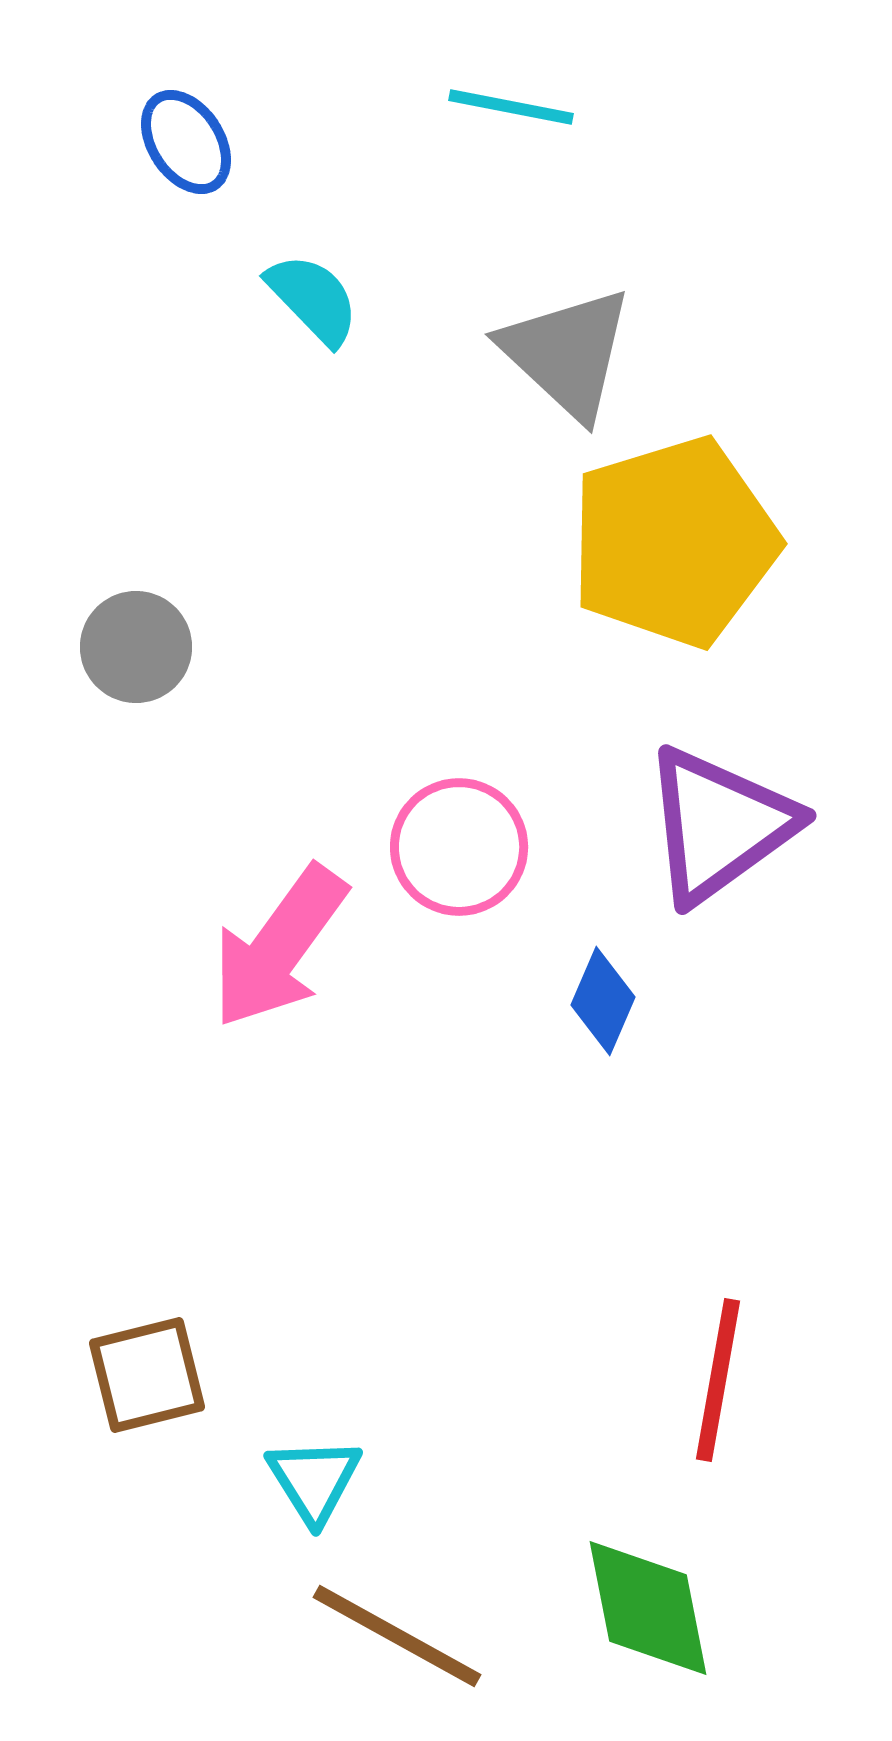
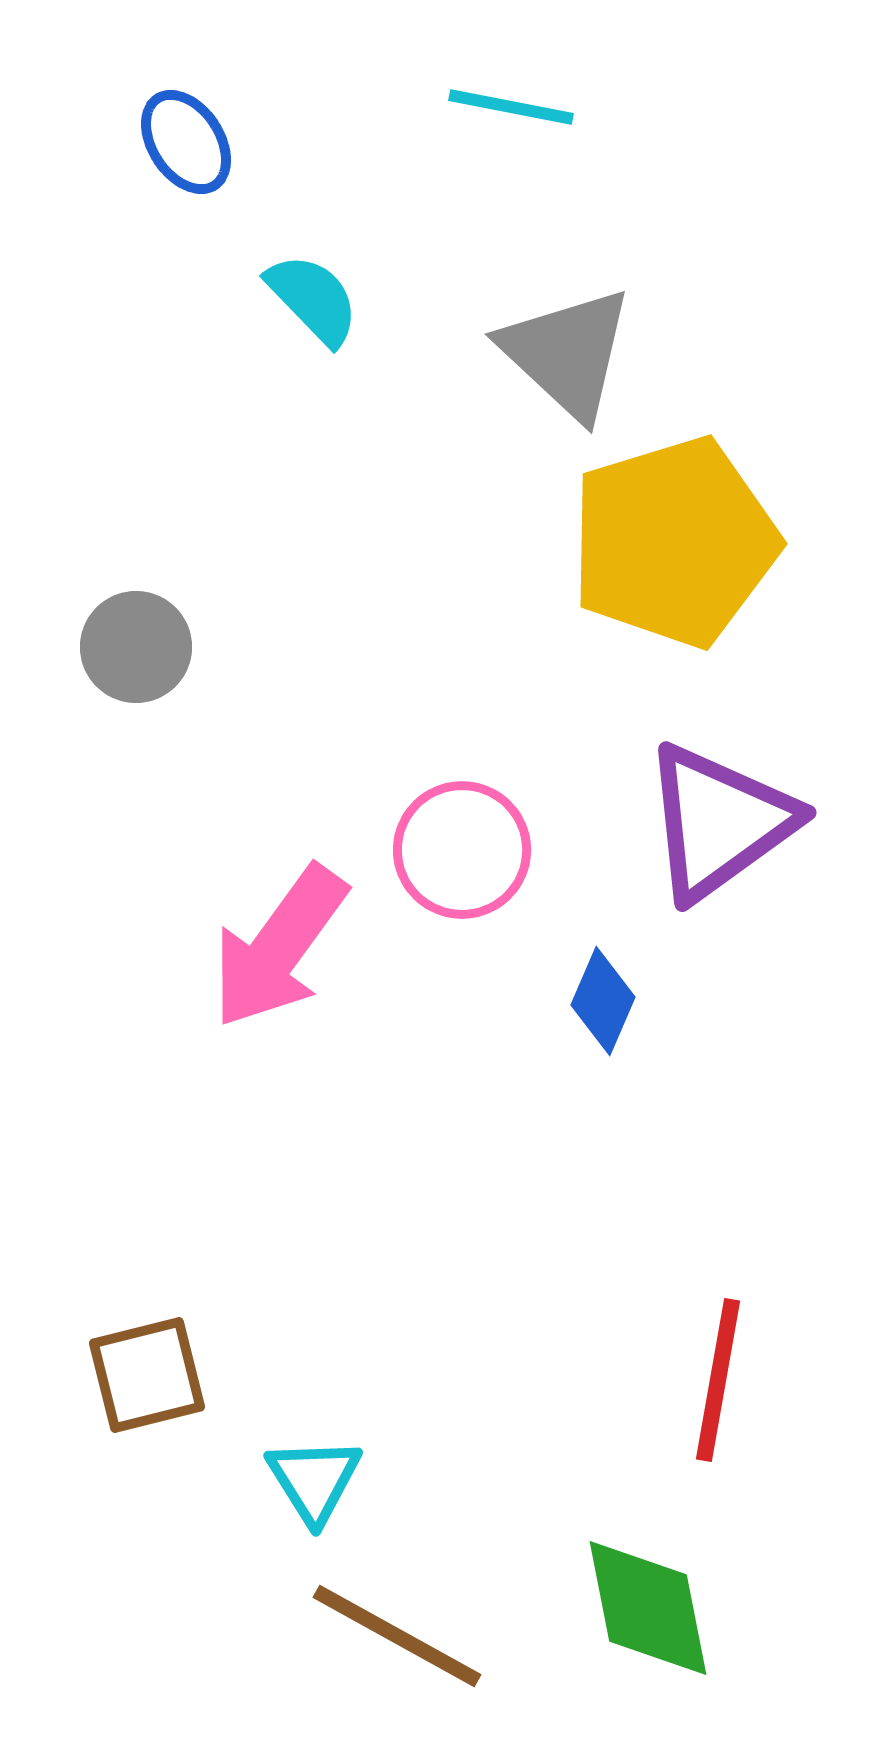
purple triangle: moved 3 px up
pink circle: moved 3 px right, 3 px down
